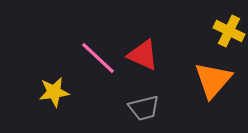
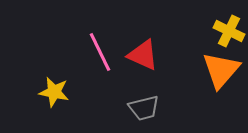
pink line: moved 2 px right, 6 px up; rotated 21 degrees clockwise
orange triangle: moved 8 px right, 10 px up
yellow star: rotated 20 degrees clockwise
